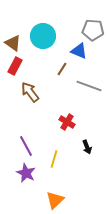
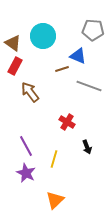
blue triangle: moved 1 px left, 5 px down
brown line: rotated 40 degrees clockwise
